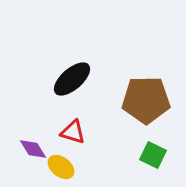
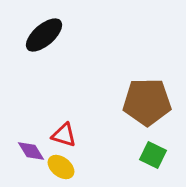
black ellipse: moved 28 px left, 44 px up
brown pentagon: moved 1 px right, 2 px down
red triangle: moved 9 px left, 3 px down
purple diamond: moved 2 px left, 2 px down
